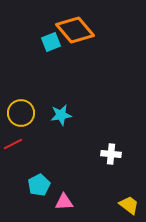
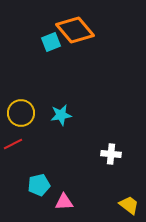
cyan pentagon: rotated 15 degrees clockwise
